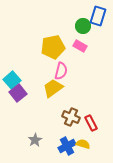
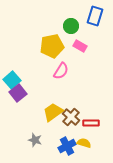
blue rectangle: moved 3 px left
green circle: moved 12 px left
yellow pentagon: moved 1 px left, 1 px up
pink semicircle: rotated 18 degrees clockwise
yellow trapezoid: moved 24 px down
brown cross: rotated 18 degrees clockwise
red rectangle: rotated 63 degrees counterclockwise
gray star: rotated 24 degrees counterclockwise
yellow semicircle: moved 1 px right, 1 px up
